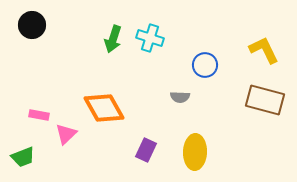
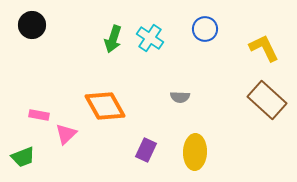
cyan cross: rotated 16 degrees clockwise
yellow L-shape: moved 2 px up
blue circle: moved 36 px up
brown rectangle: moved 2 px right; rotated 27 degrees clockwise
orange diamond: moved 1 px right, 2 px up
